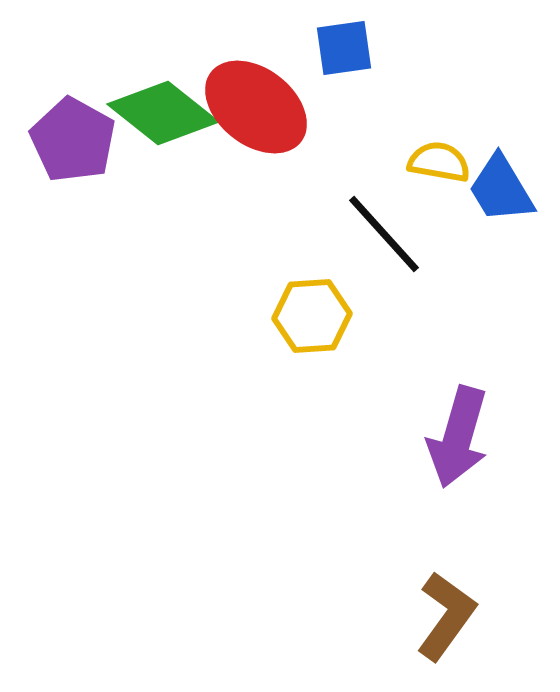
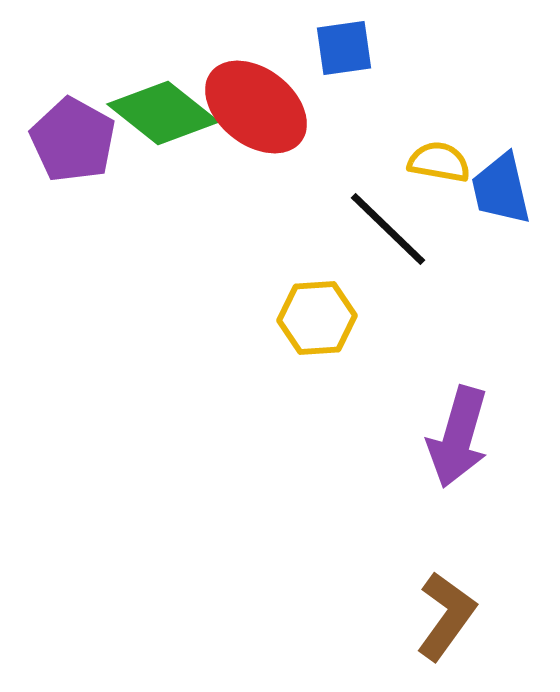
blue trapezoid: rotated 18 degrees clockwise
black line: moved 4 px right, 5 px up; rotated 4 degrees counterclockwise
yellow hexagon: moved 5 px right, 2 px down
